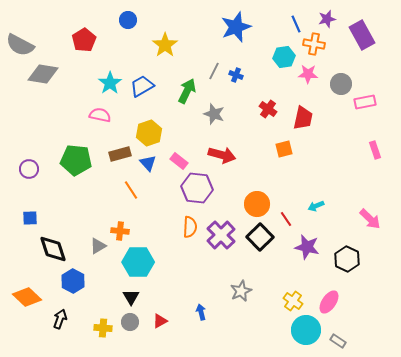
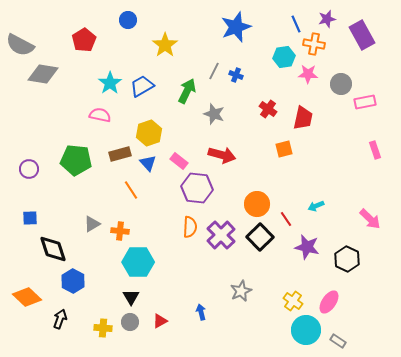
gray triangle at (98, 246): moved 6 px left, 22 px up
